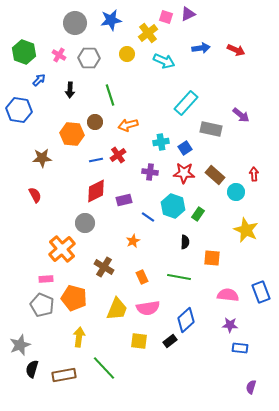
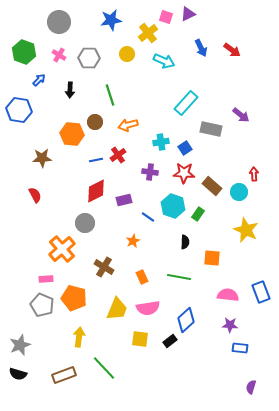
gray circle at (75, 23): moved 16 px left, 1 px up
blue arrow at (201, 48): rotated 72 degrees clockwise
red arrow at (236, 50): moved 4 px left; rotated 12 degrees clockwise
brown rectangle at (215, 175): moved 3 px left, 11 px down
cyan circle at (236, 192): moved 3 px right
yellow square at (139, 341): moved 1 px right, 2 px up
black semicircle at (32, 369): moved 14 px left, 5 px down; rotated 90 degrees counterclockwise
brown rectangle at (64, 375): rotated 10 degrees counterclockwise
